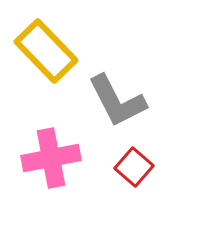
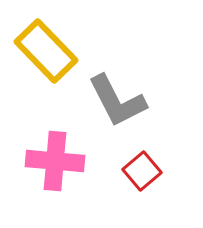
pink cross: moved 4 px right, 3 px down; rotated 16 degrees clockwise
red square: moved 8 px right, 4 px down; rotated 9 degrees clockwise
